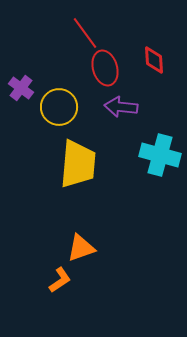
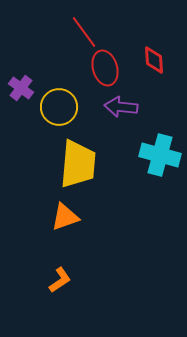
red line: moved 1 px left, 1 px up
orange triangle: moved 16 px left, 31 px up
